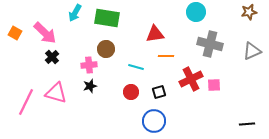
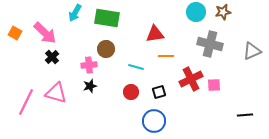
brown star: moved 26 px left
black line: moved 2 px left, 9 px up
